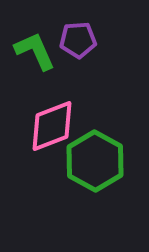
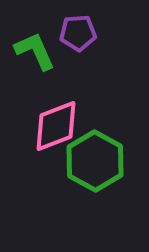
purple pentagon: moved 7 px up
pink diamond: moved 4 px right
